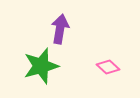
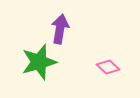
green star: moved 2 px left, 4 px up
